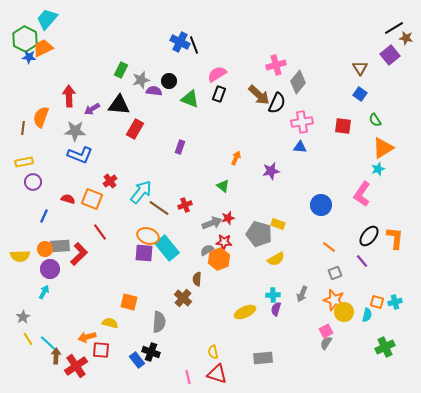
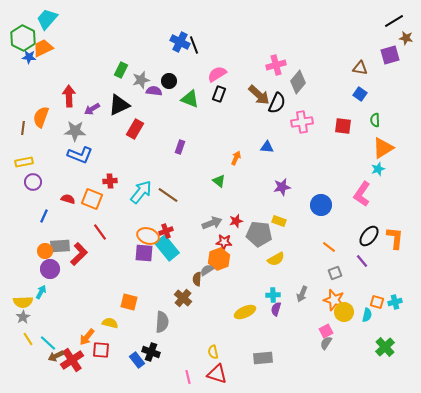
black line at (394, 28): moved 7 px up
green hexagon at (25, 39): moved 2 px left, 1 px up
purple square at (390, 55): rotated 24 degrees clockwise
brown triangle at (360, 68): rotated 49 degrees counterclockwise
black triangle at (119, 105): rotated 30 degrees counterclockwise
green semicircle at (375, 120): rotated 32 degrees clockwise
blue triangle at (300, 147): moved 33 px left
purple star at (271, 171): moved 11 px right, 16 px down
red cross at (110, 181): rotated 32 degrees clockwise
green triangle at (223, 186): moved 4 px left, 5 px up
red cross at (185, 205): moved 19 px left, 26 px down
brown line at (159, 208): moved 9 px right, 13 px up
red star at (228, 218): moved 8 px right, 3 px down
yellow rectangle at (278, 224): moved 1 px right, 3 px up
gray pentagon at (259, 234): rotated 10 degrees counterclockwise
orange circle at (45, 249): moved 2 px down
gray semicircle at (207, 250): moved 20 px down
yellow semicircle at (20, 256): moved 3 px right, 46 px down
cyan arrow at (44, 292): moved 3 px left
gray semicircle at (159, 322): moved 3 px right
orange arrow at (87, 337): rotated 36 degrees counterclockwise
green cross at (385, 347): rotated 18 degrees counterclockwise
brown arrow at (56, 356): rotated 119 degrees counterclockwise
red cross at (76, 366): moved 4 px left, 6 px up
